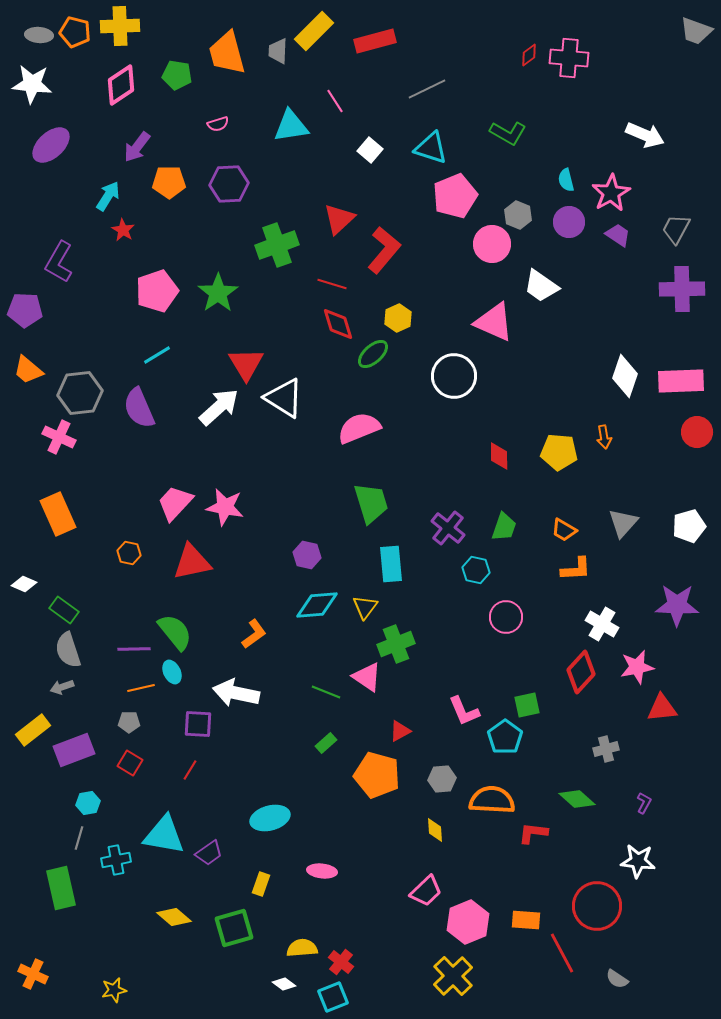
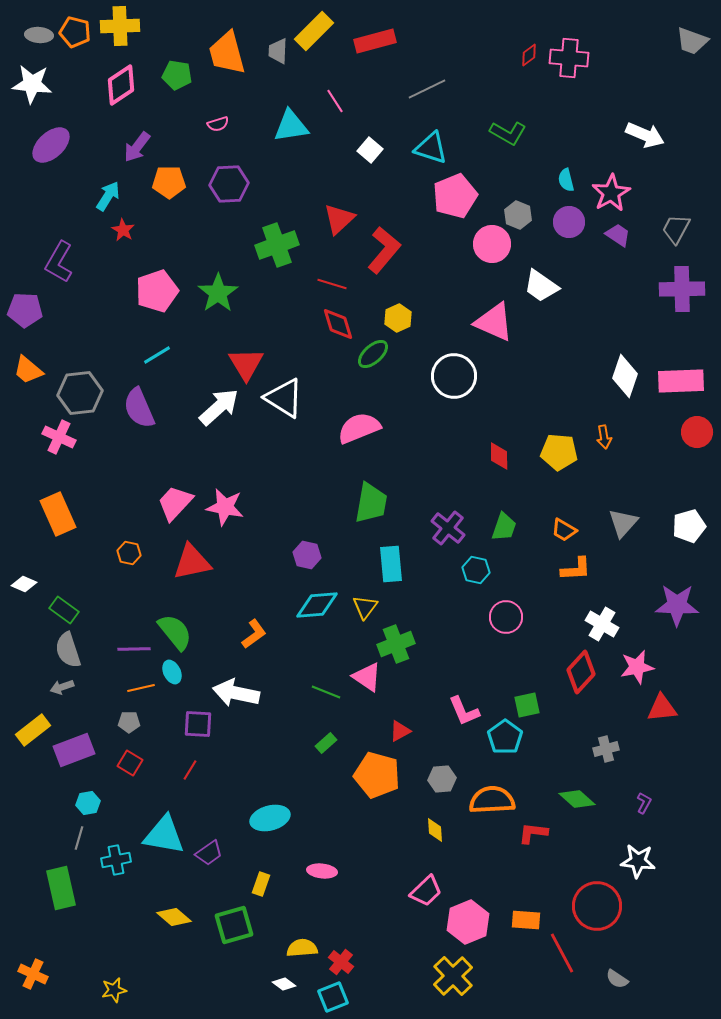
gray trapezoid at (696, 31): moved 4 px left, 10 px down
green trapezoid at (371, 503): rotated 27 degrees clockwise
orange semicircle at (492, 800): rotated 6 degrees counterclockwise
green square at (234, 928): moved 3 px up
